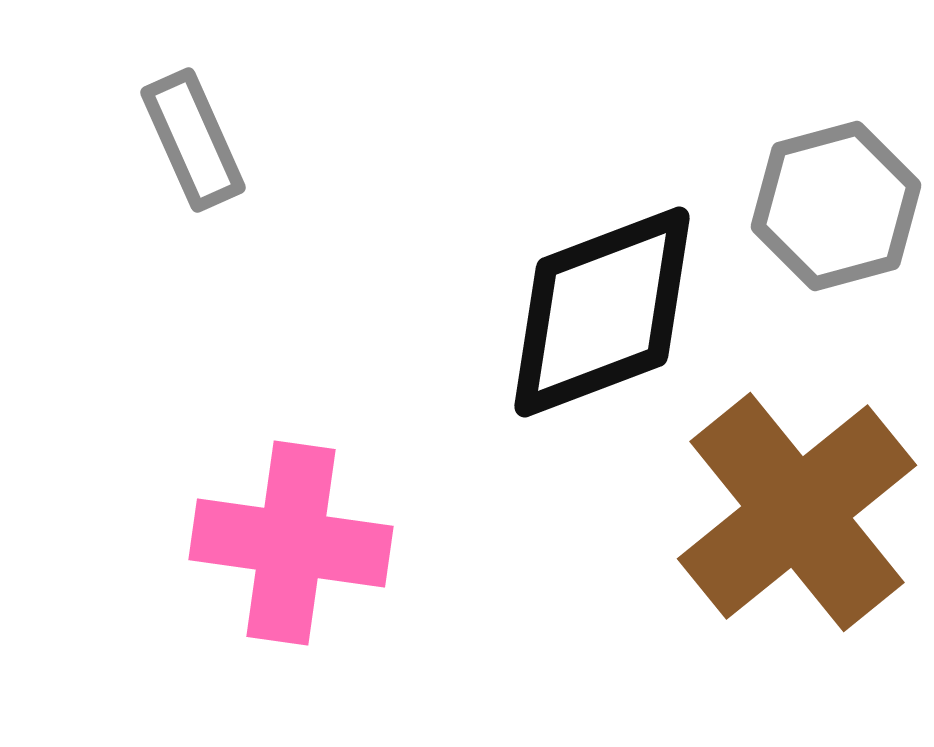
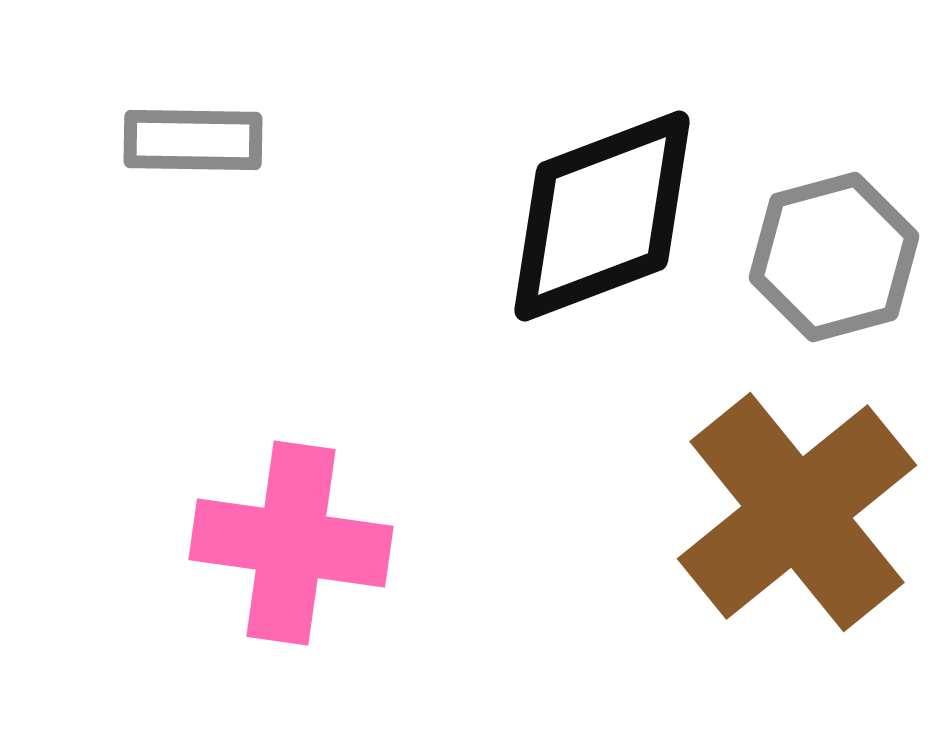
gray rectangle: rotated 65 degrees counterclockwise
gray hexagon: moved 2 px left, 51 px down
black diamond: moved 96 px up
